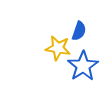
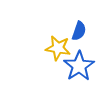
blue star: moved 4 px left
